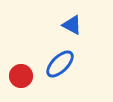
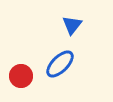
blue triangle: rotated 40 degrees clockwise
